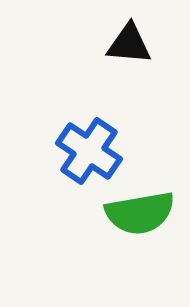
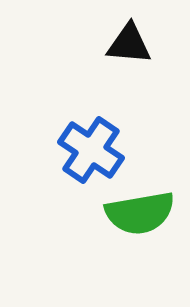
blue cross: moved 2 px right, 1 px up
